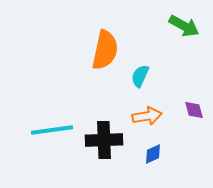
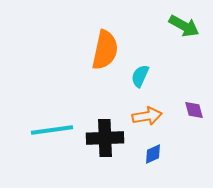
black cross: moved 1 px right, 2 px up
